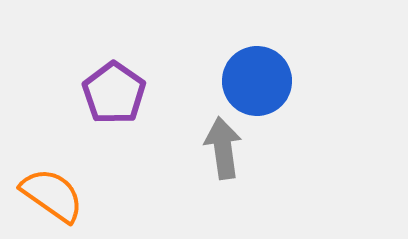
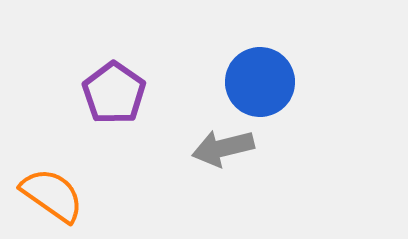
blue circle: moved 3 px right, 1 px down
gray arrow: rotated 96 degrees counterclockwise
